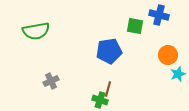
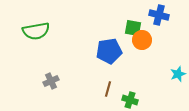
green square: moved 2 px left, 2 px down
orange circle: moved 26 px left, 15 px up
green cross: moved 30 px right
